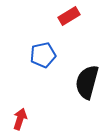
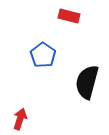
red rectangle: rotated 45 degrees clockwise
blue pentagon: rotated 25 degrees counterclockwise
